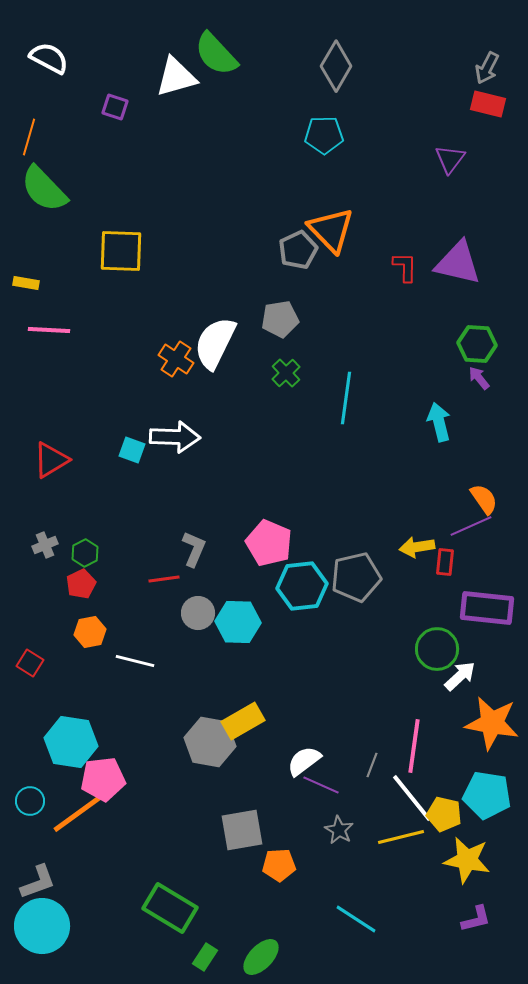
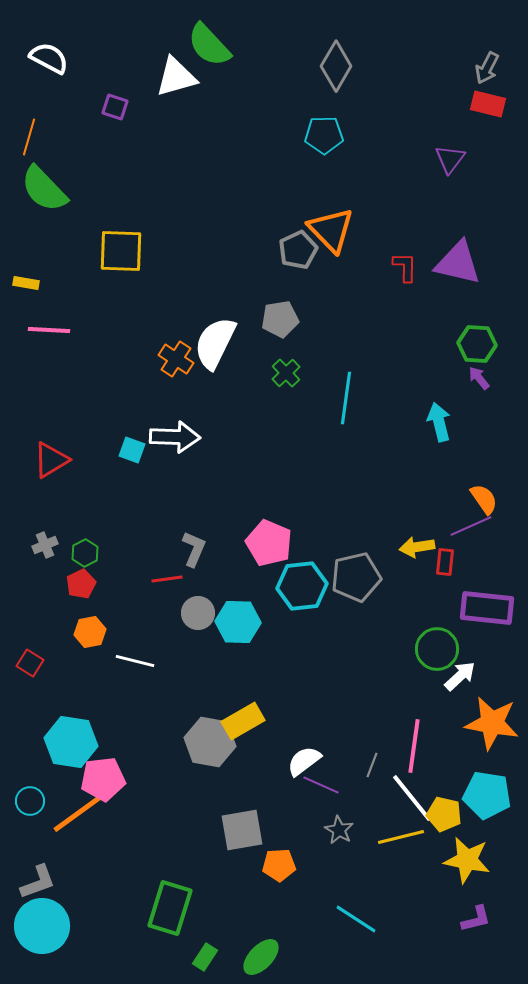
green semicircle at (216, 54): moved 7 px left, 9 px up
red line at (164, 579): moved 3 px right
green rectangle at (170, 908): rotated 76 degrees clockwise
